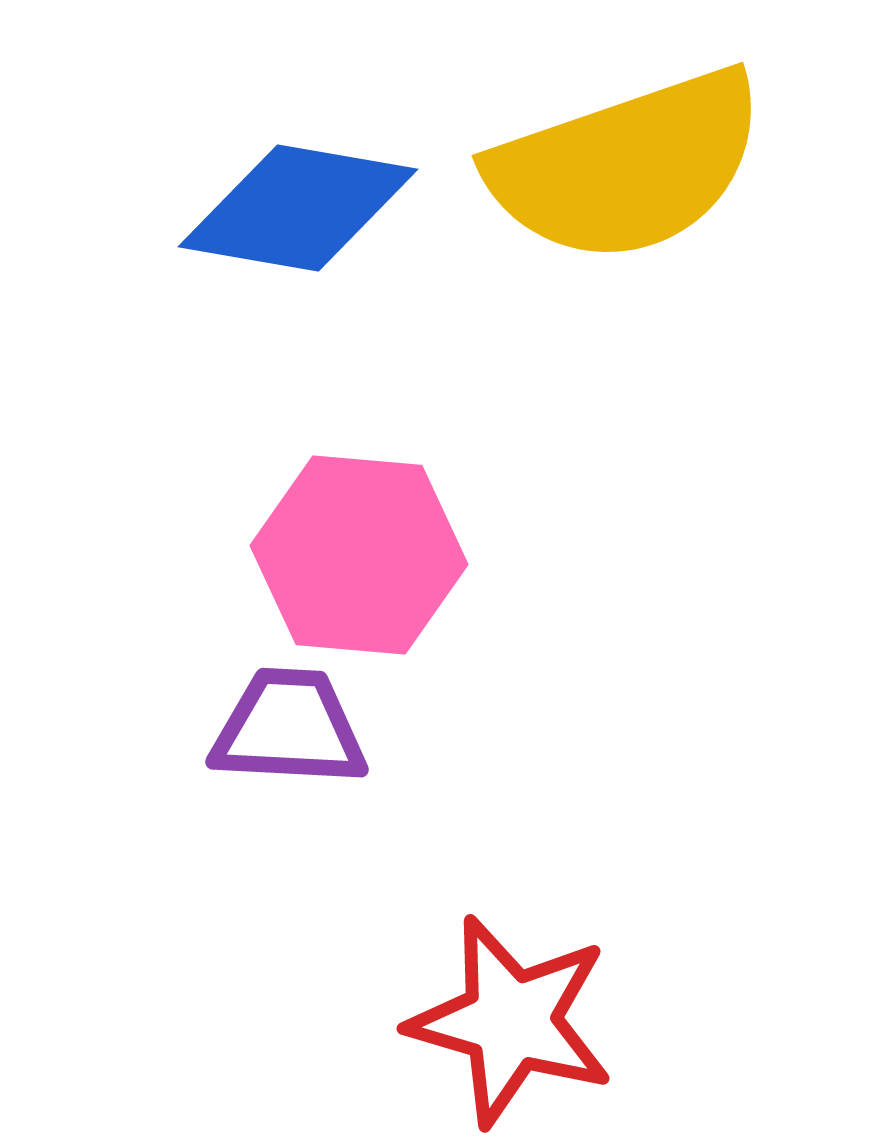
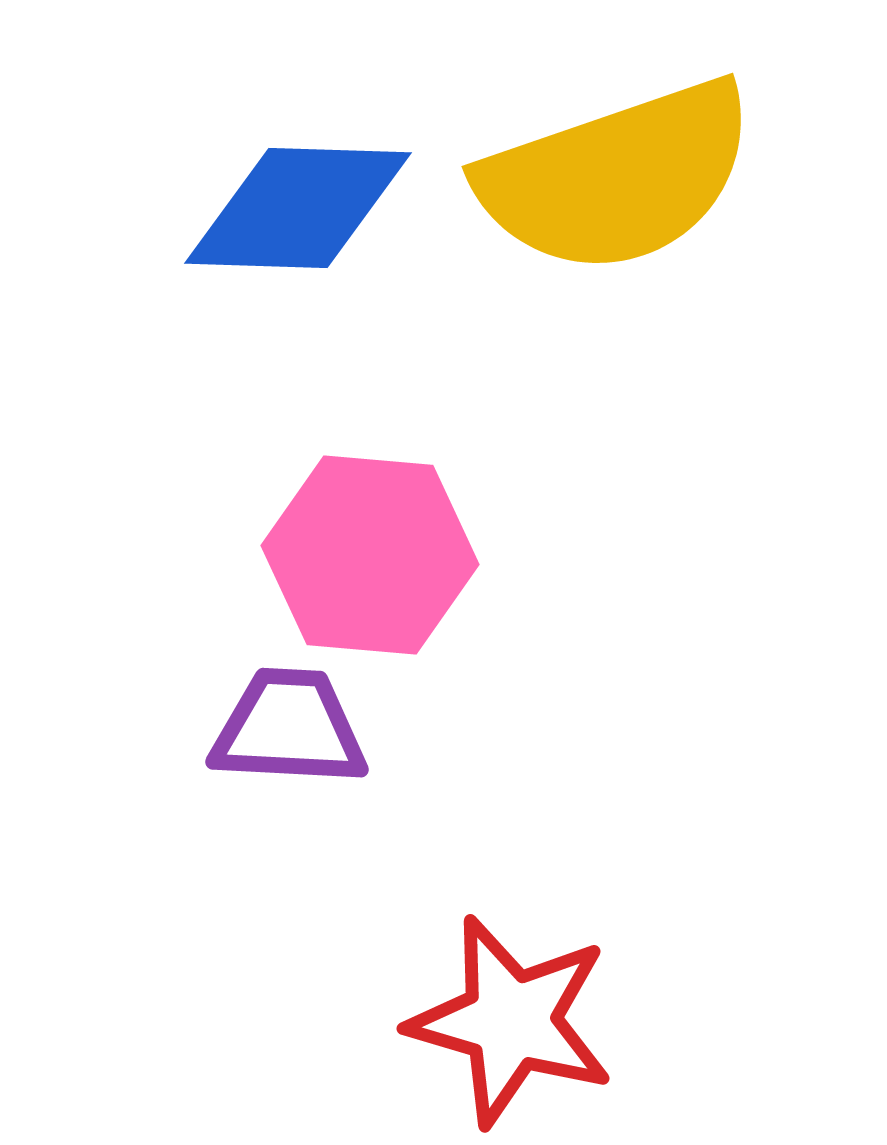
yellow semicircle: moved 10 px left, 11 px down
blue diamond: rotated 8 degrees counterclockwise
pink hexagon: moved 11 px right
